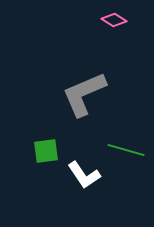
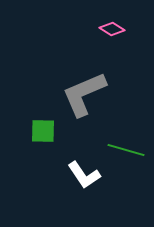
pink diamond: moved 2 px left, 9 px down
green square: moved 3 px left, 20 px up; rotated 8 degrees clockwise
